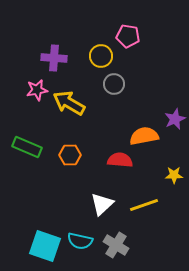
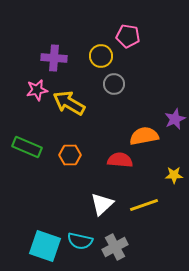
gray cross: moved 1 px left, 2 px down; rotated 30 degrees clockwise
